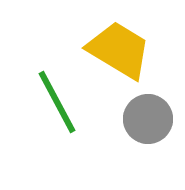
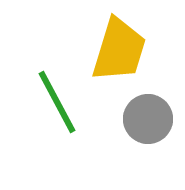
yellow trapezoid: rotated 76 degrees clockwise
